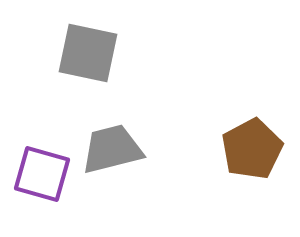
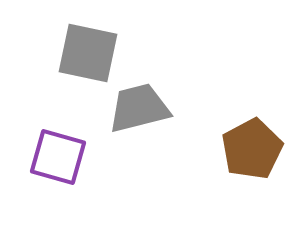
gray trapezoid: moved 27 px right, 41 px up
purple square: moved 16 px right, 17 px up
